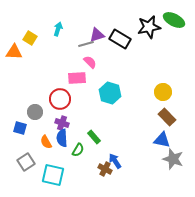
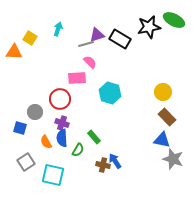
brown cross: moved 2 px left, 4 px up; rotated 16 degrees counterclockwise
